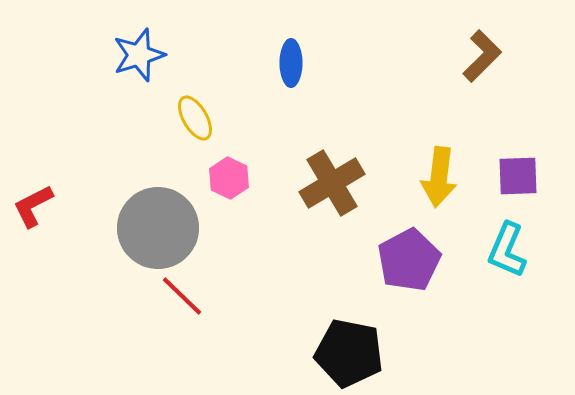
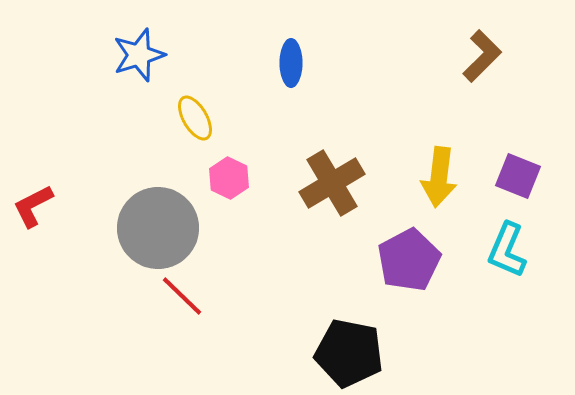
purple square: rotated 24 degrees clockwise
